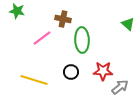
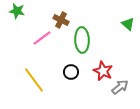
brown cross: moved 2 px left, 1 px down; rotated 14 degrees clockwise
red star: rotated 24 degrees clockwise
yellow line: rotated 36 degrees clockwise
